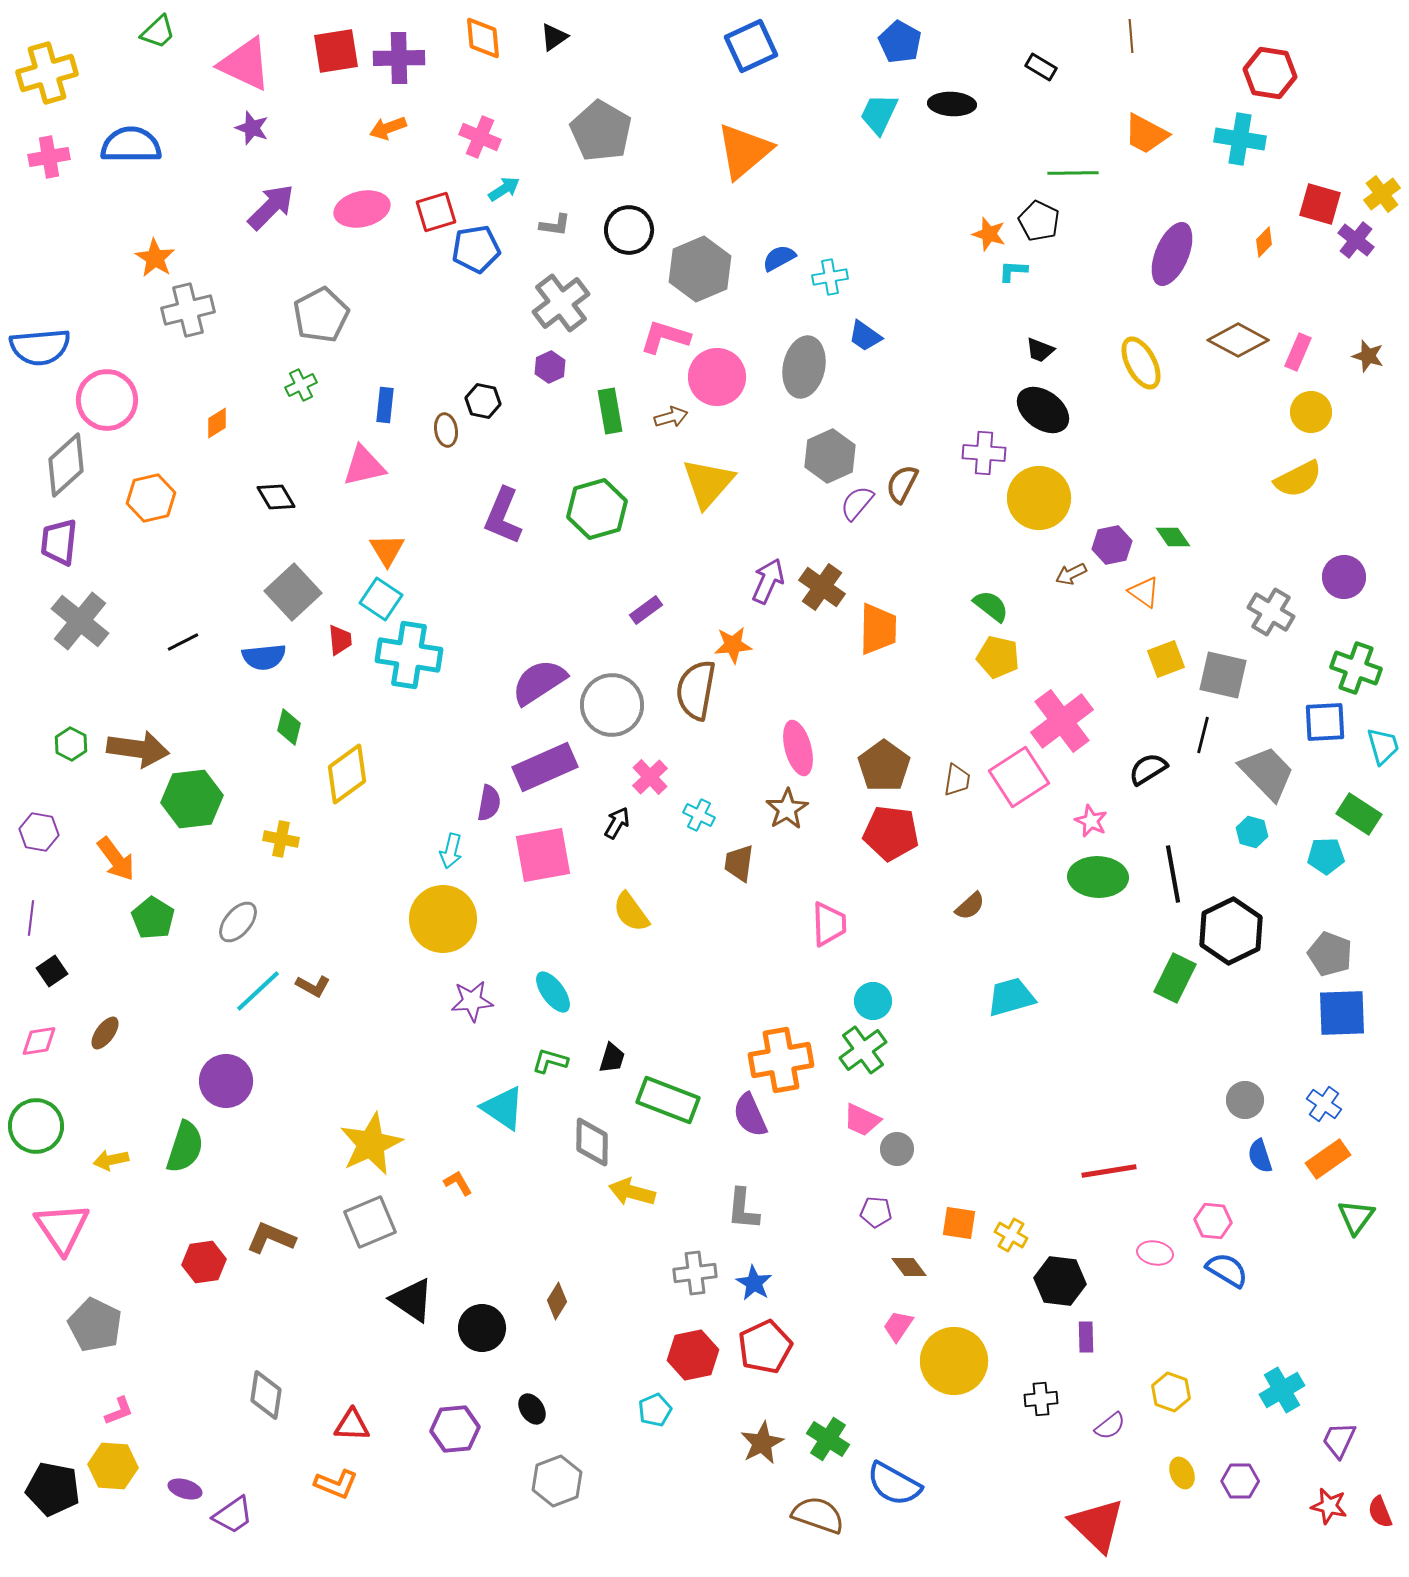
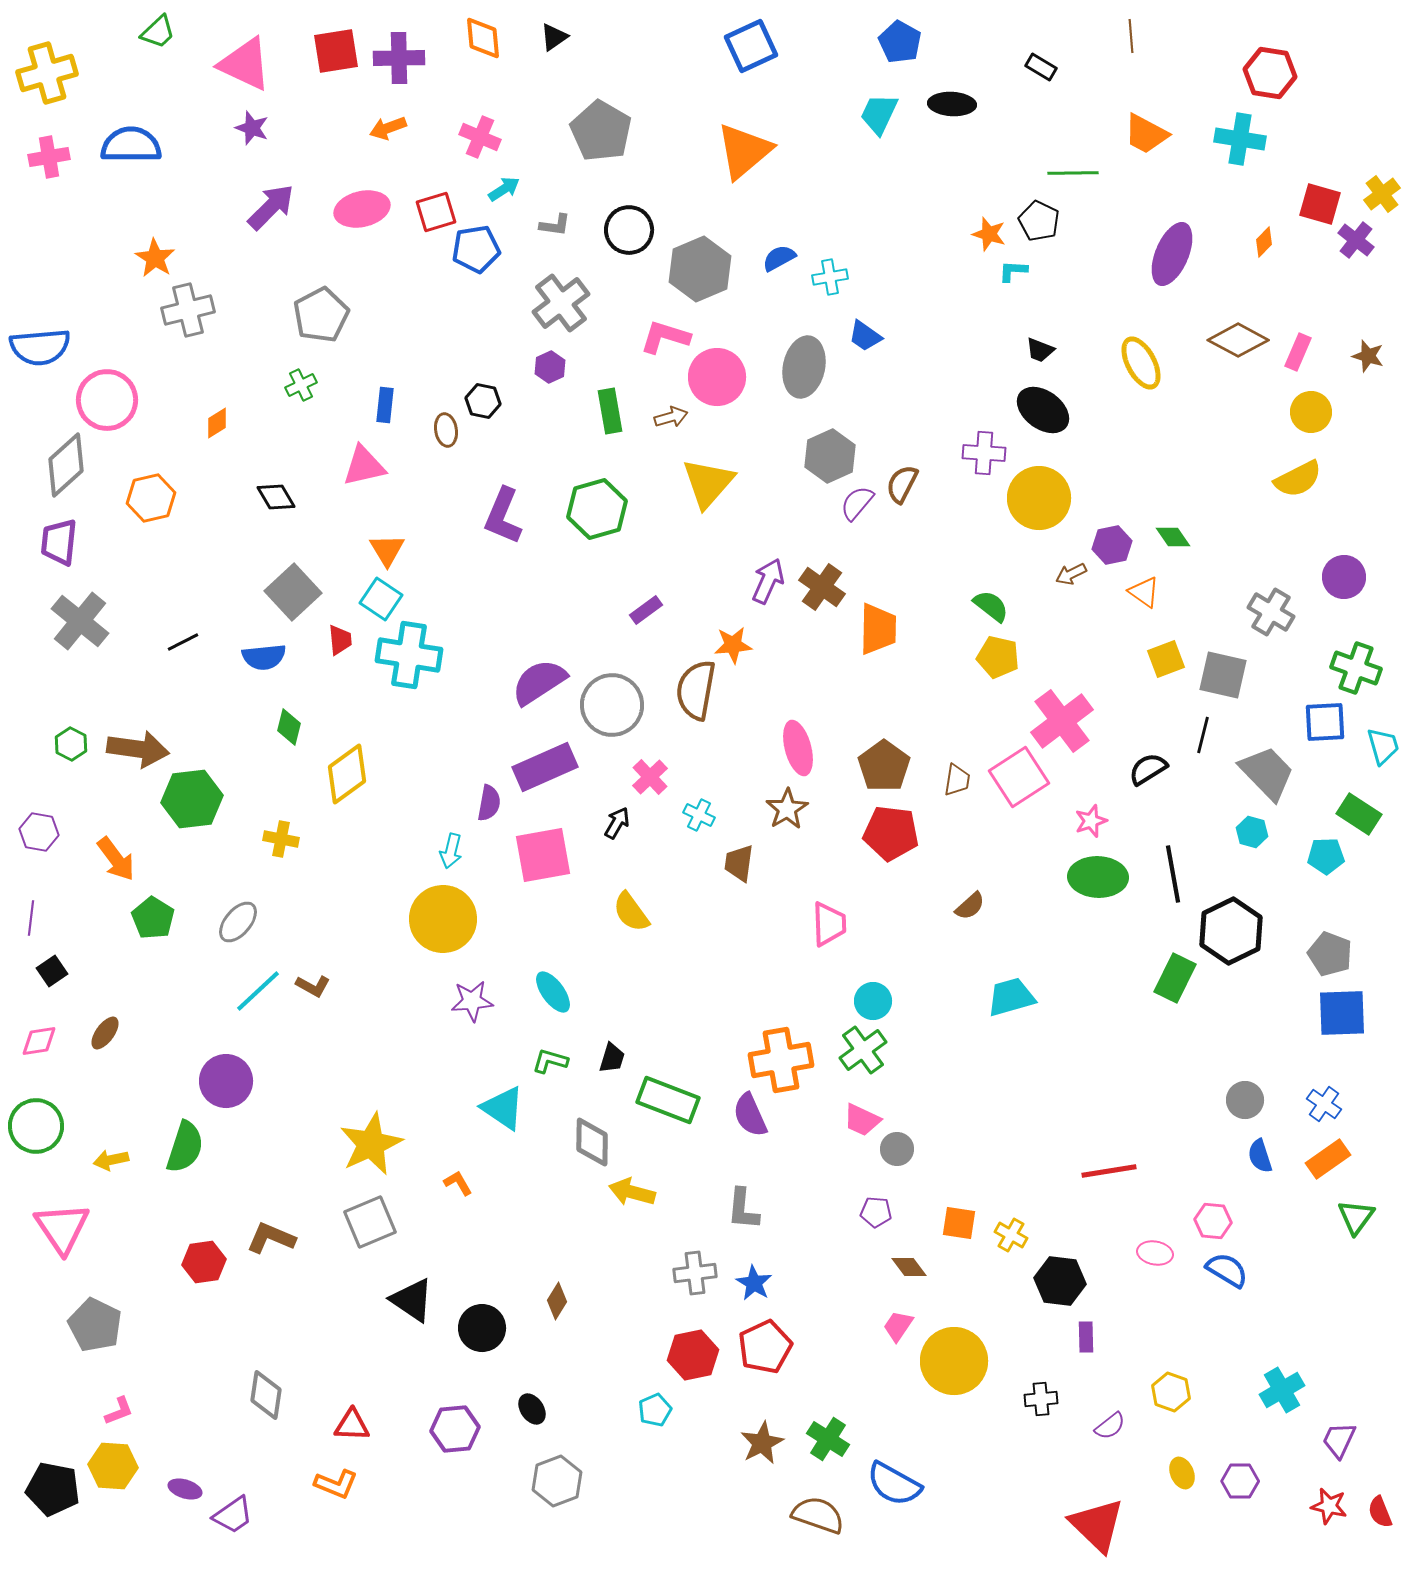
pink star at (1091, 821): rotated 28 degrees clockwise
